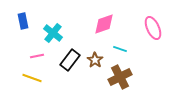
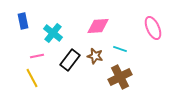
pink diamond: moved 6 px left, 2 px down; rotated 15 degrees clockwise
brown star: moved 4 px up; rotated 21 degrees counterclockwise
yellow line: rotated 42 degrees clockwise
